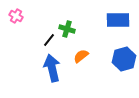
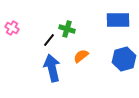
pink cross: moved 4 px left, 12 px down
